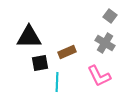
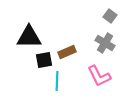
black square: moved 4 px right, 3 px up
cyan line: moved 1 px up
